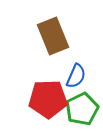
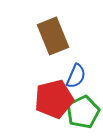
red pentagon: moved 6 px right; rotated 12 degrees counterclockwise
green pentagon: moved 1 px right, 3 px down
